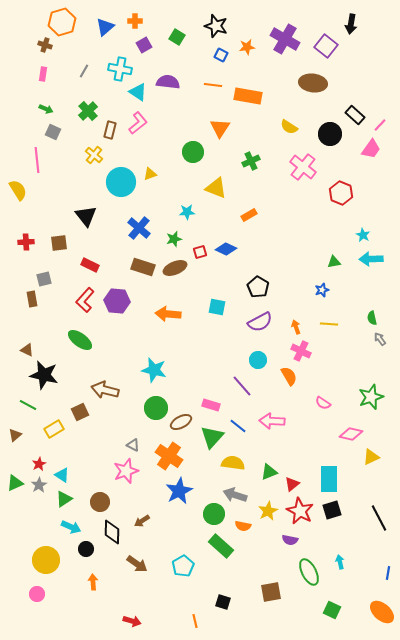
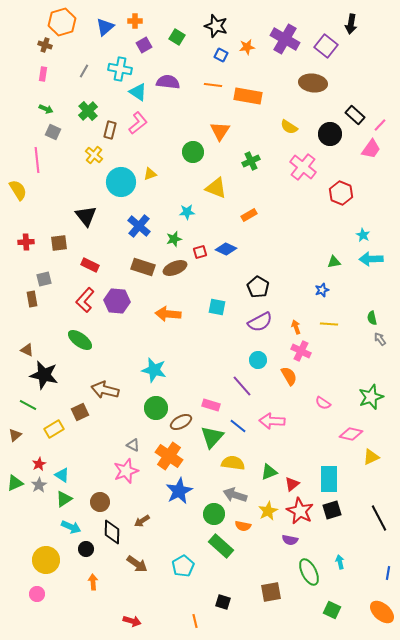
orange triangle at (220, 128): moved 3 px down
blue cross at (139, 228): moved 2 px up
